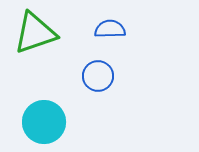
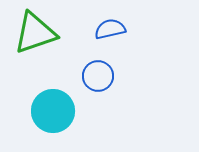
blue semicircle: rotated 12 degrees counterclockwise
cyan circle: moved 9 px right, 11 px up
